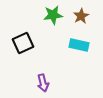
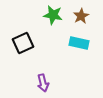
green star: rotated 18 degrees clockwise
cyan rectangle: moved 2 px up
